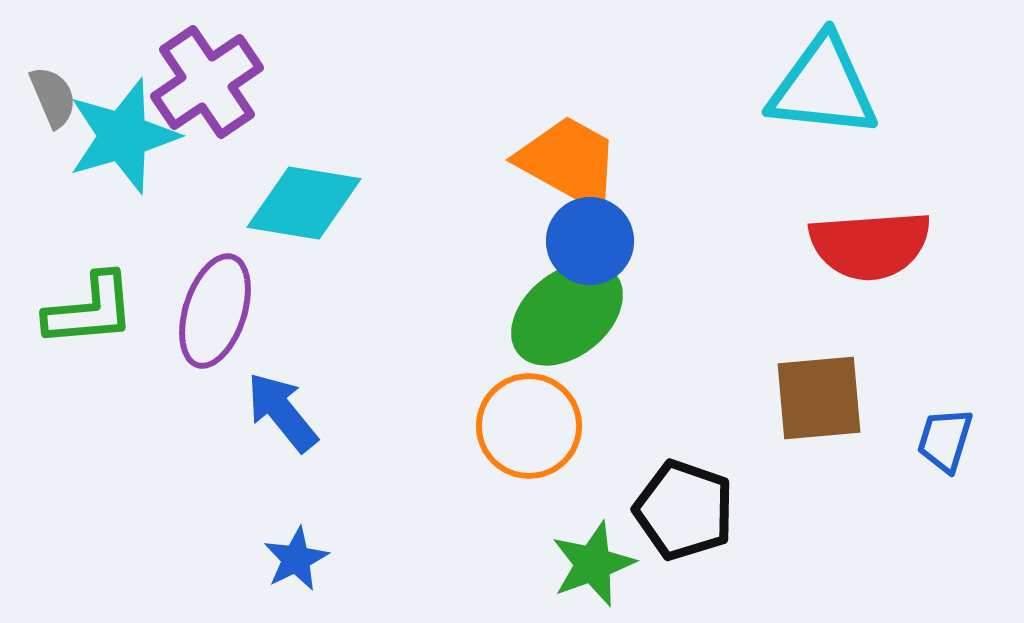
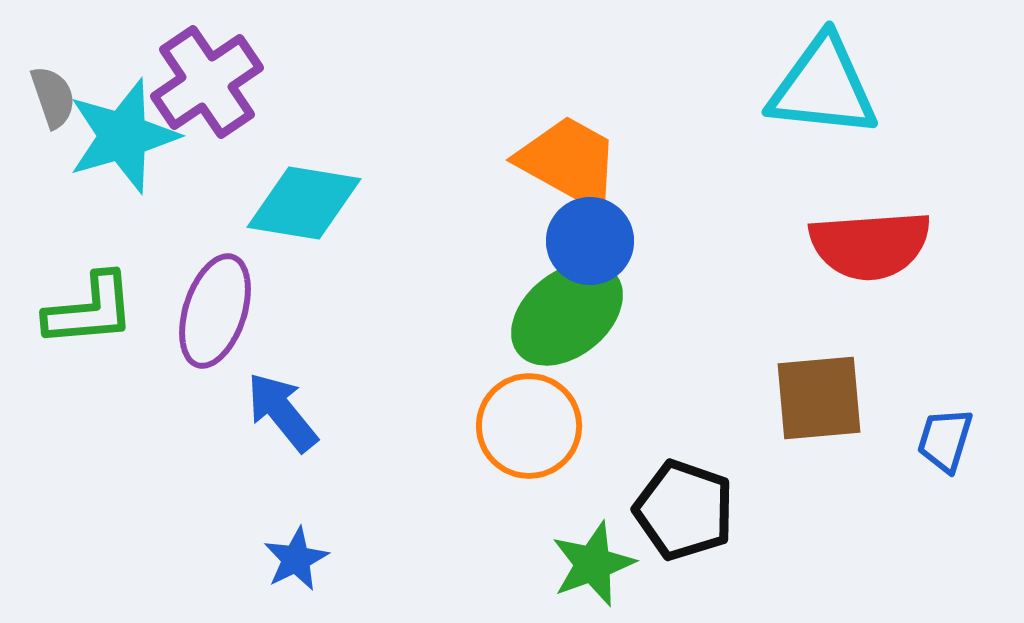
gray semicircle: rotated 4 degrees clockwise
